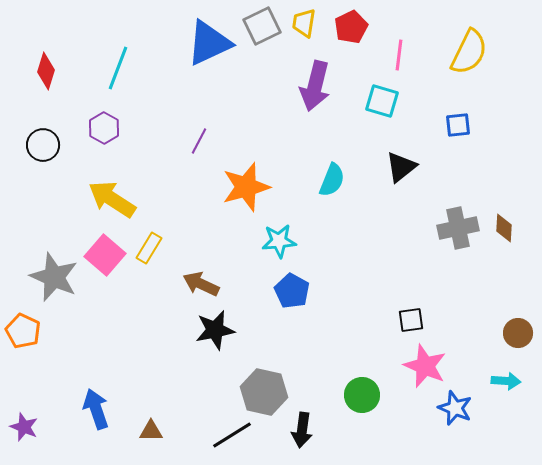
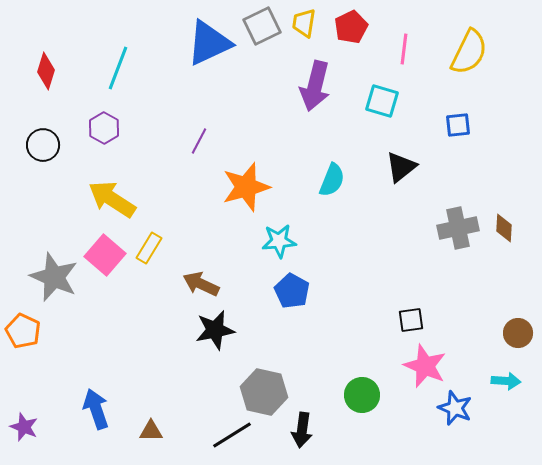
pink line: moved 5 px right, 6 px up
